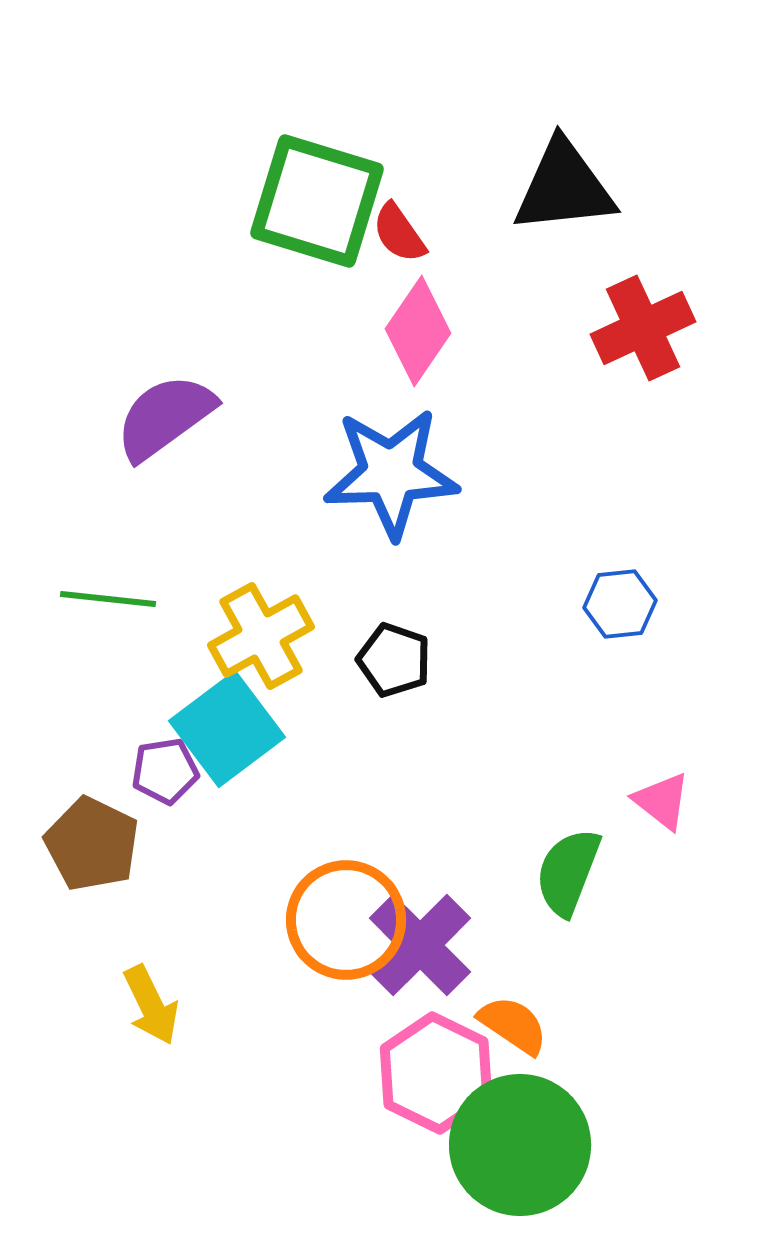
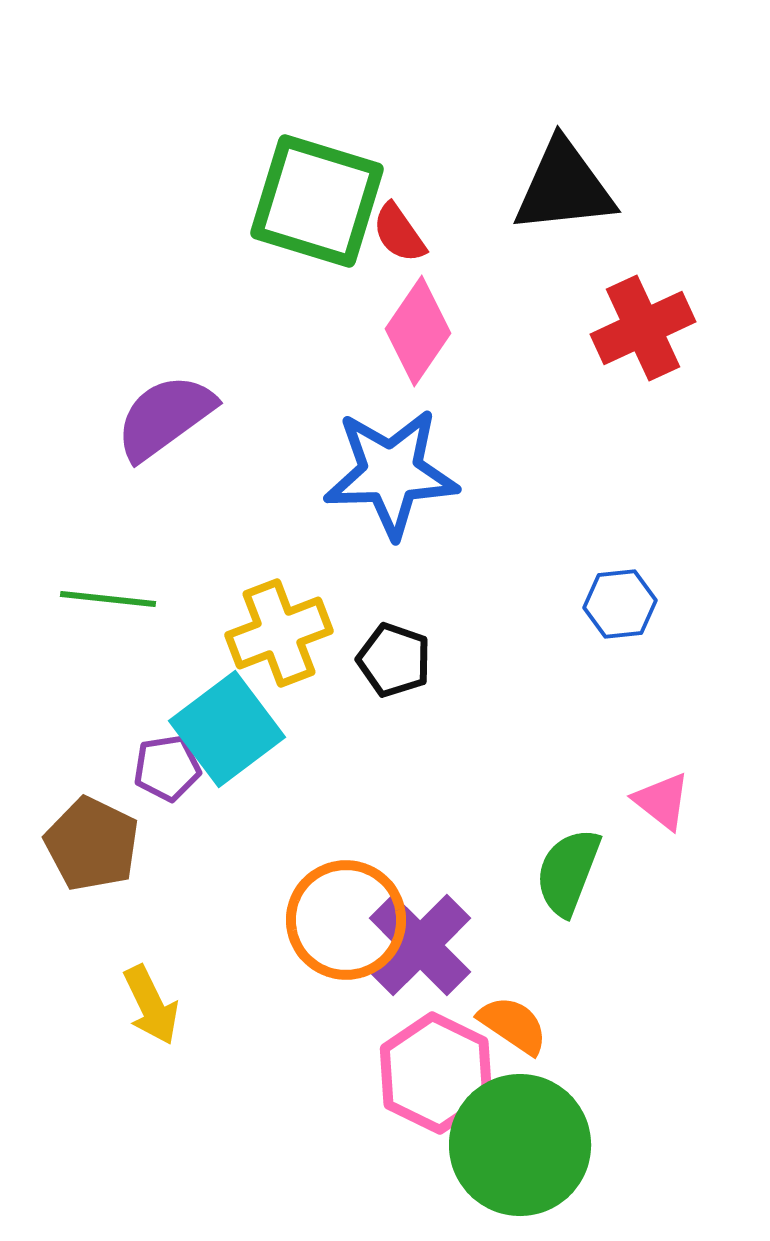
yellow cross: moved 18 px right, 3 px up; rotated 8 degrees clockwise
purple pentagon: moved 2 px right, 3 px up
